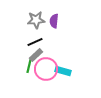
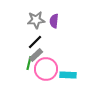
black line: rotated 21 degrees counterclockwise
green line: moved 3 px up
cyan rectangle: moved 5 px right, 4 px down; rotated 14 degrees counterclockwise
